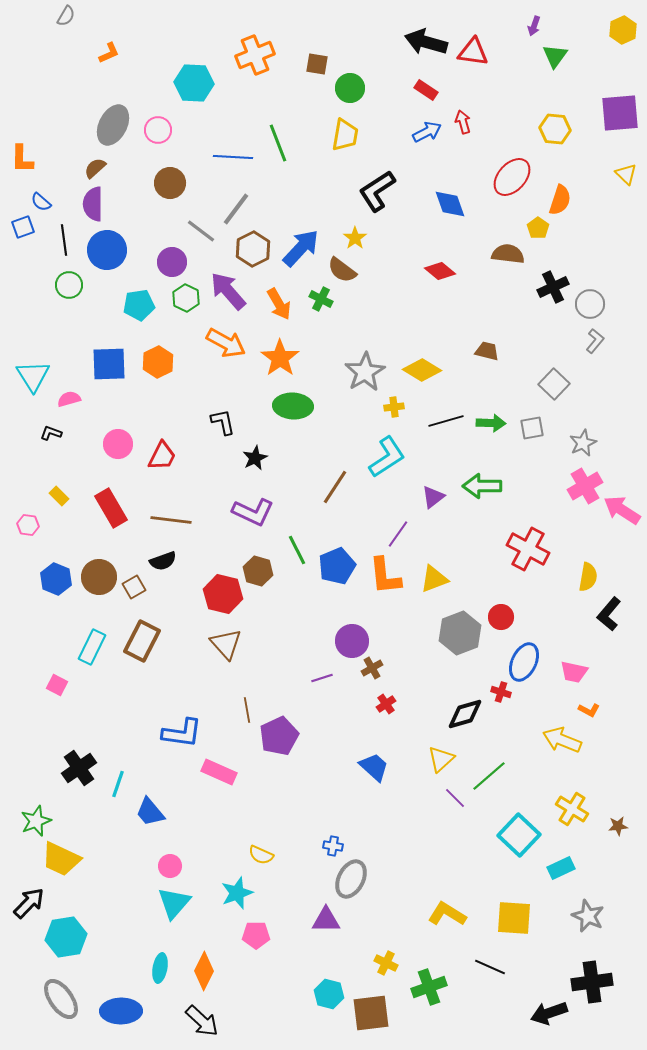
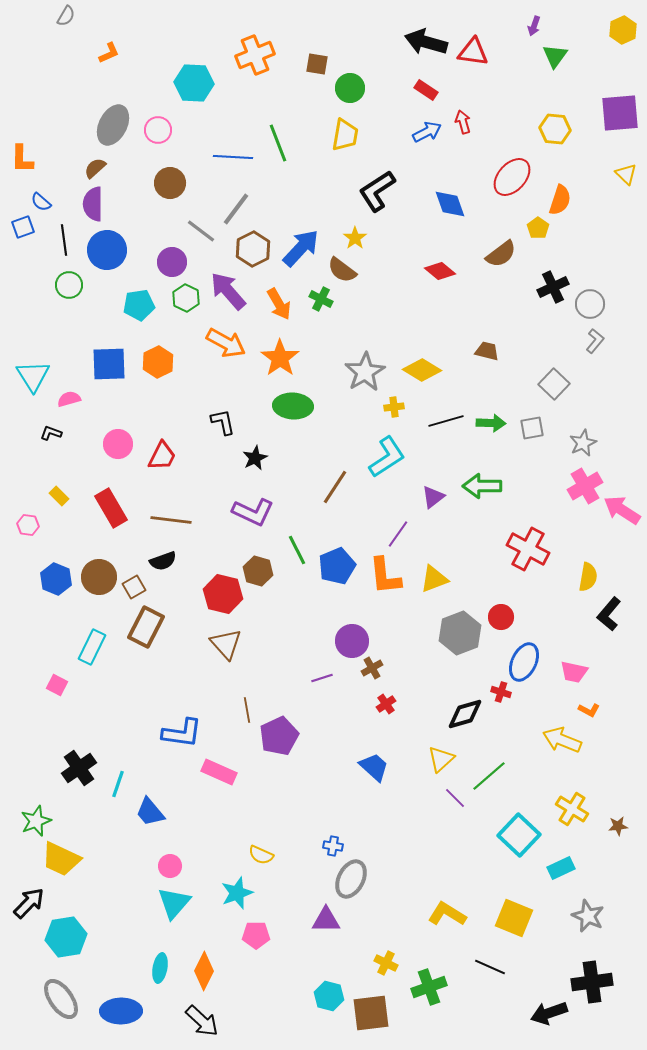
brown semicircle at (508, 254): moved 7 px left; rotated 136 degrees clockwise
brown rectangle at (142, 641): moved 4 px right, 14 px up
yellow square at (514, 918): rotated 18 degrees clockwise
cyan hexagon at (329, 994): moved 2 px down
